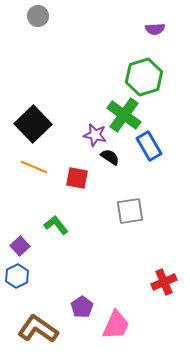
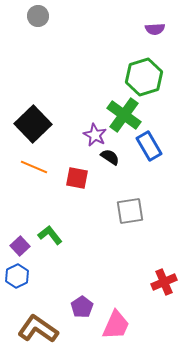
purple star: rotated 15 degrees clockwise
green L-shape: moved 6 px left, 10 px down
